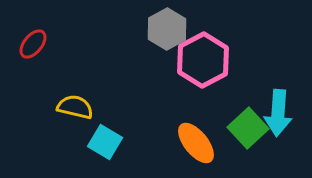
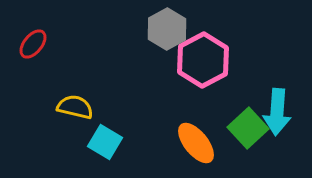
cyan arrow: moved 1 px left, 1 px up
